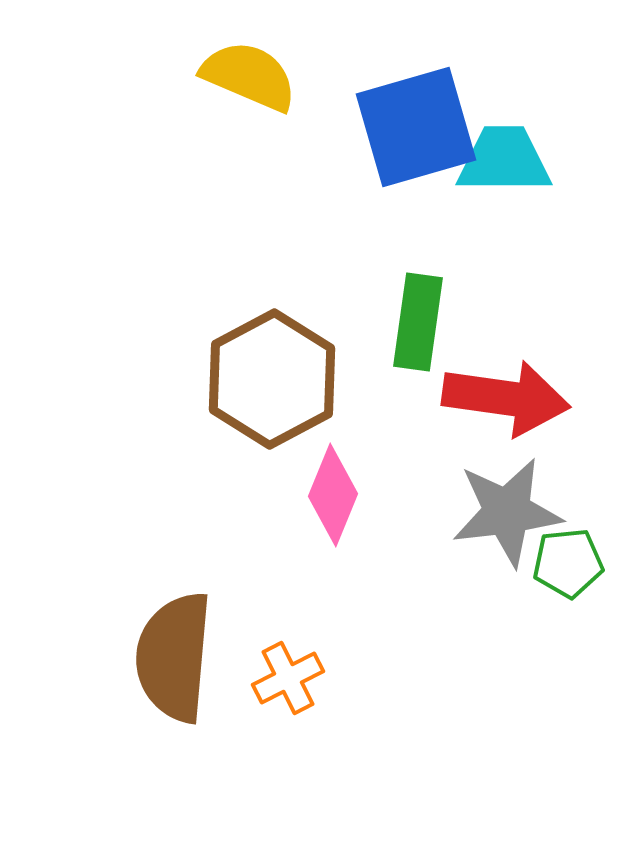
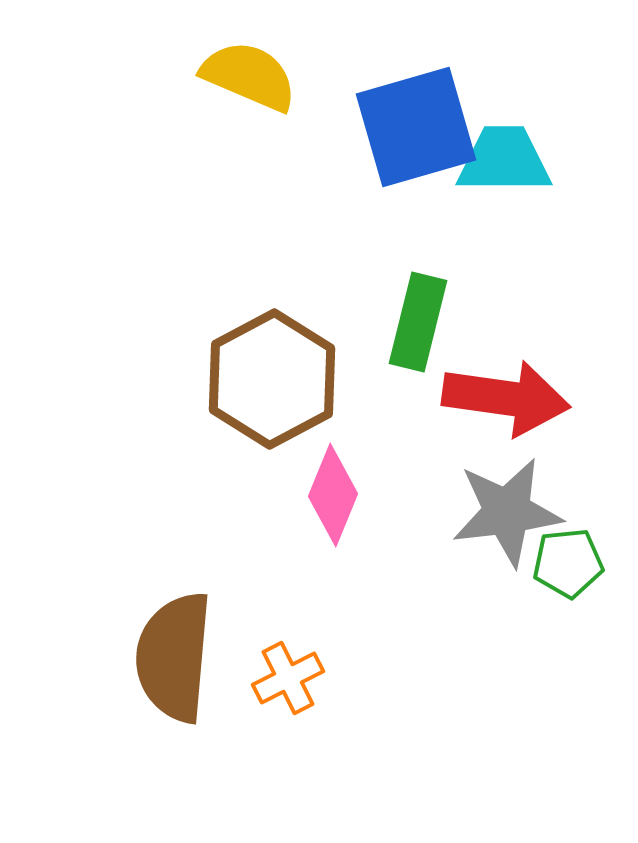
green rectangle: rotated 6 degrees clockwise
